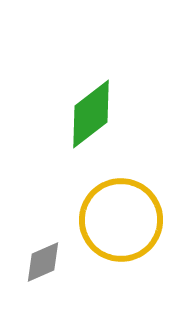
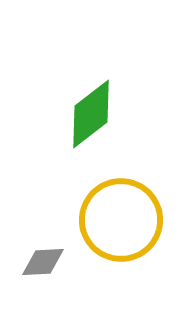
gray diamond: rotated 21 degrees clockwise
